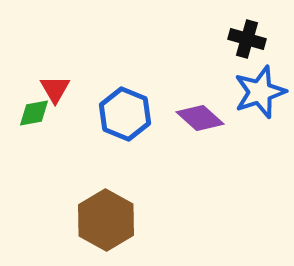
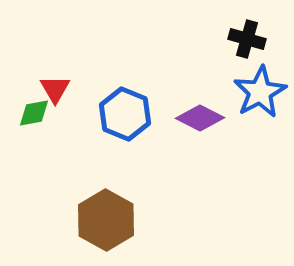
blue star: rotated 10 degrees counterclockwise
purple diamond: rotated 15 degrees counterclockwise
